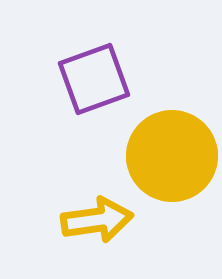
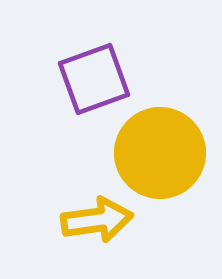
yellow circle: moved 12 px left, 3 px up
